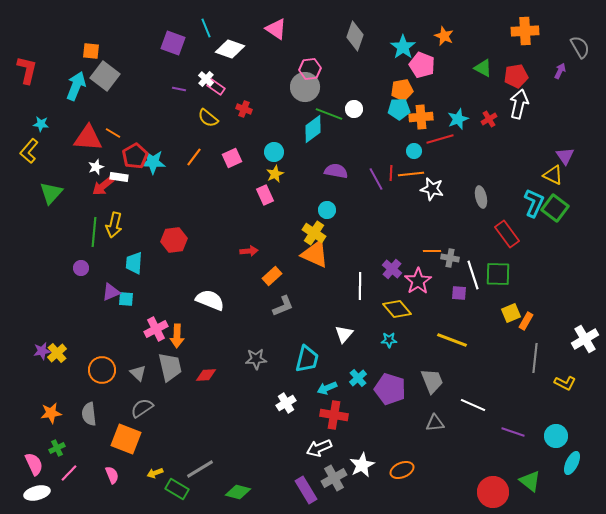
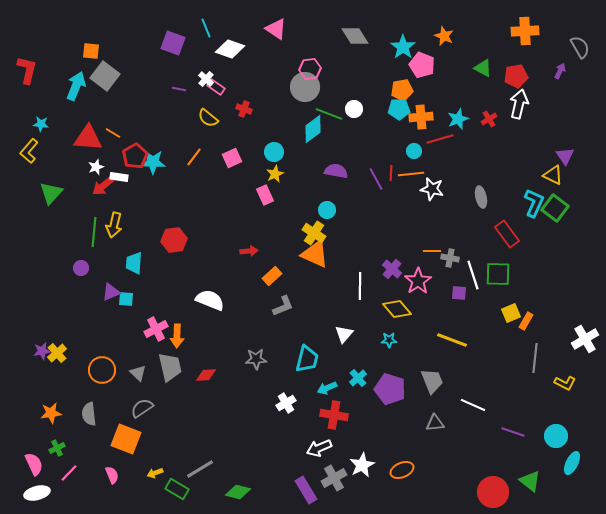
gray diamond at (355, 36): rotated 52 degrees counterclockwise
